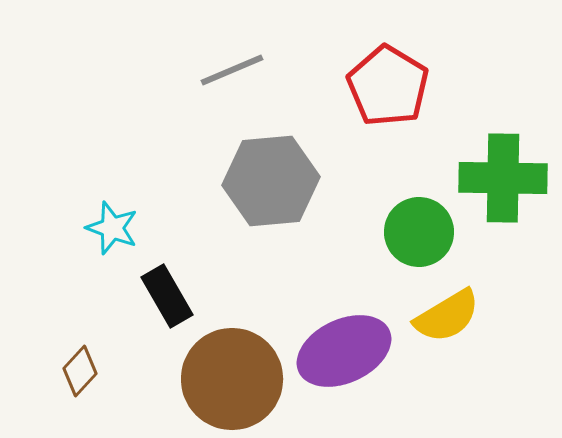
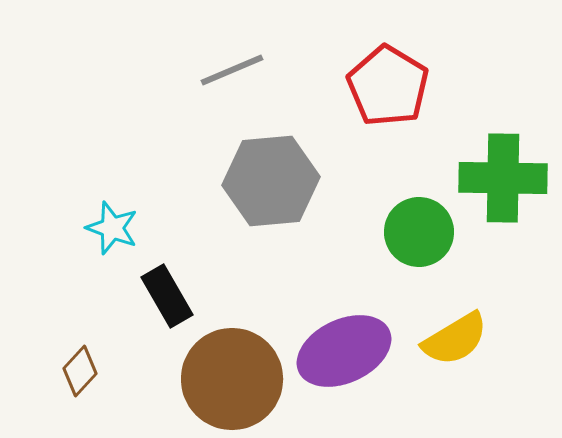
yellow semicircle: moved 8 px right, 23 px down
